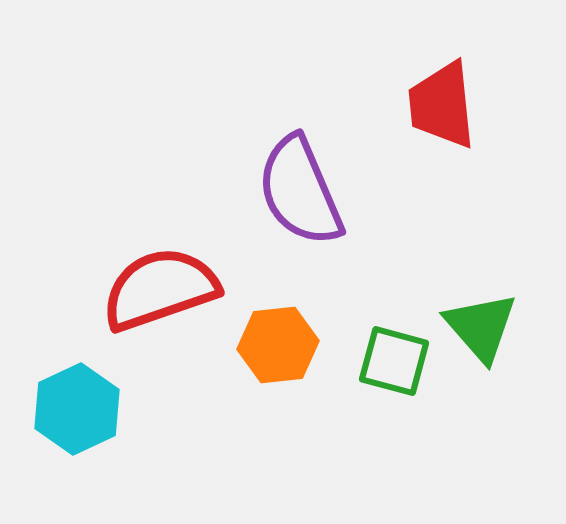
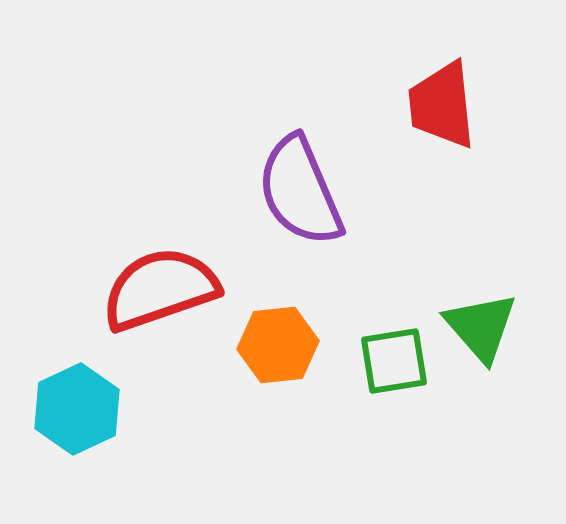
green square: rotated 24 degrees counterclockwise
